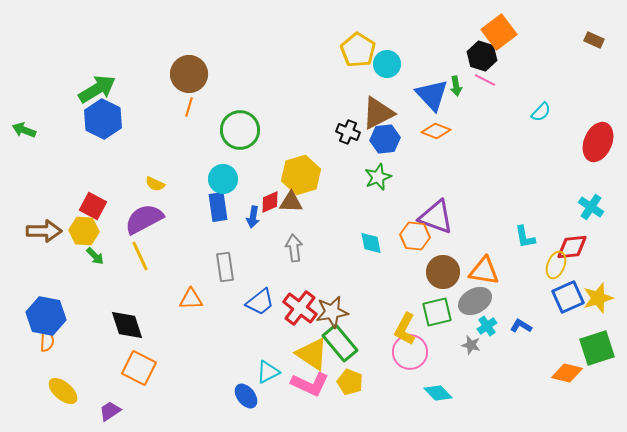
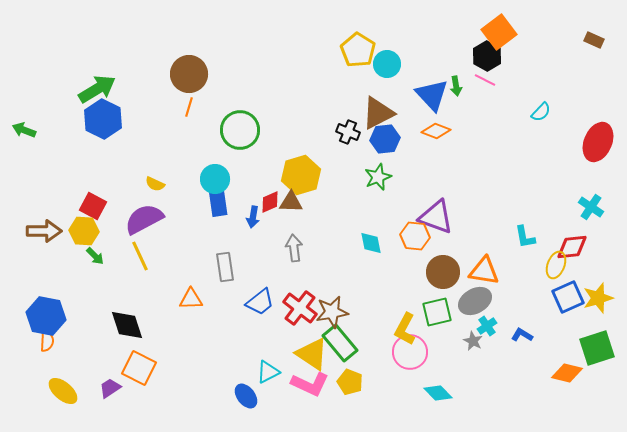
black hexagon at (482, 56): moved 5 px right; rotated 12 degrees clockwise
cyan circle at (223, 179): moved 8 px left
blue rectangle at (218, 207): moved 5 px up
blue L-shape at (521, 326): moved 1 px right, 9 px down
gray star at (471, 345): moved 2 px right, 4 px up; rotated 12 degrees clockwise
purple trapezoid at (110, 411): moved 23 px up
